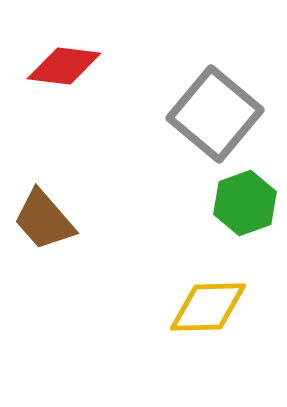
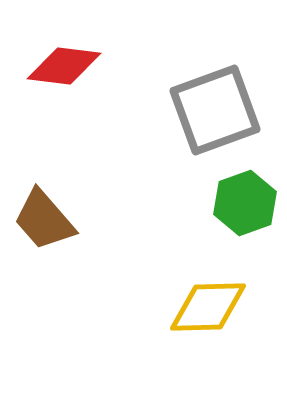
gray square: moved 4 px up; rotated 30 degrees clockwise
